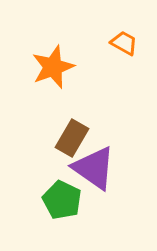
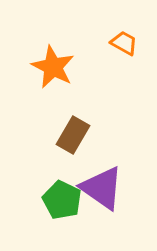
orange star: rotated 24 degrees counterclockwise
brown rectangle: moved 1 px right, 3 px up
purple triangle: moved 8 px right, 20 px down
